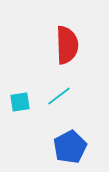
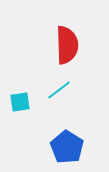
cyan line: moved 6 px up
blue pentagon: moved 3 px left; rotated 12 degrees counterclockwise
